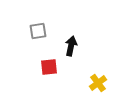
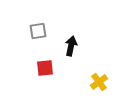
red square: moved 4 px left, 1 px down
yellow cross: moved 1 px right, 1 px up
